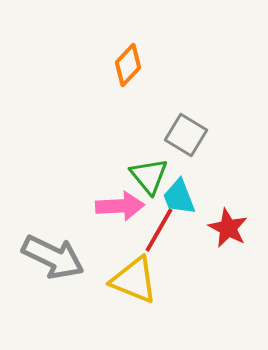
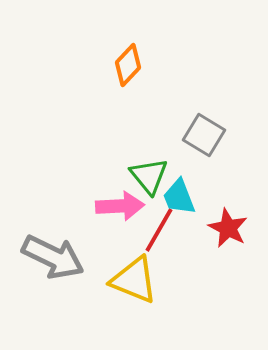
gray square: moved 18 px right
